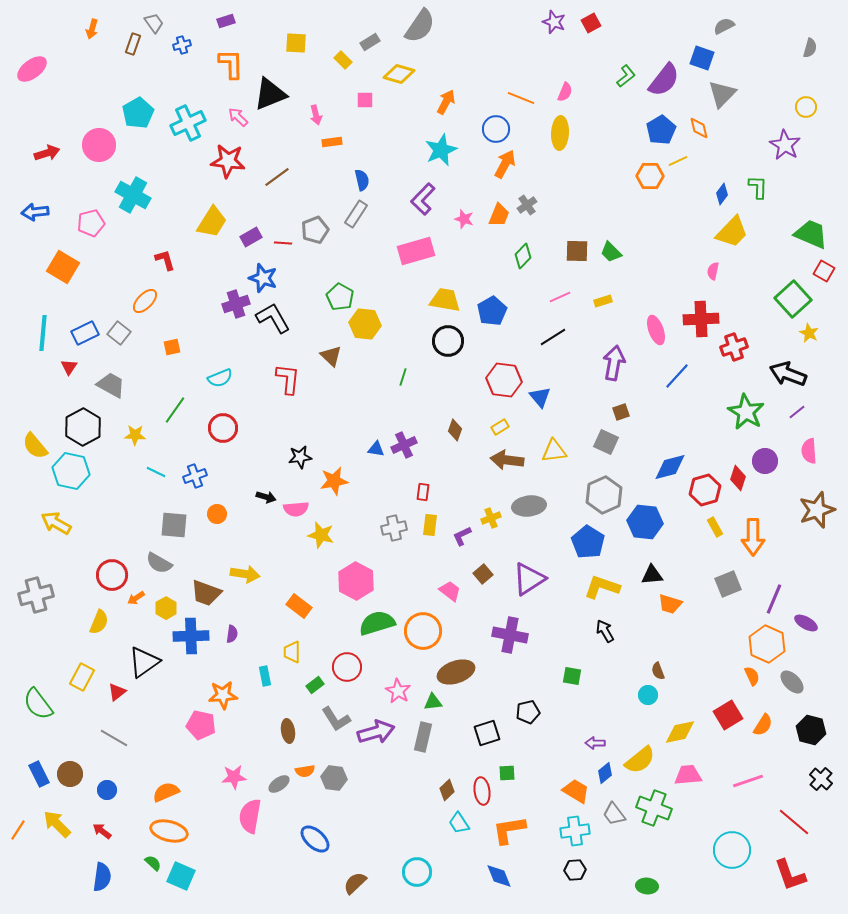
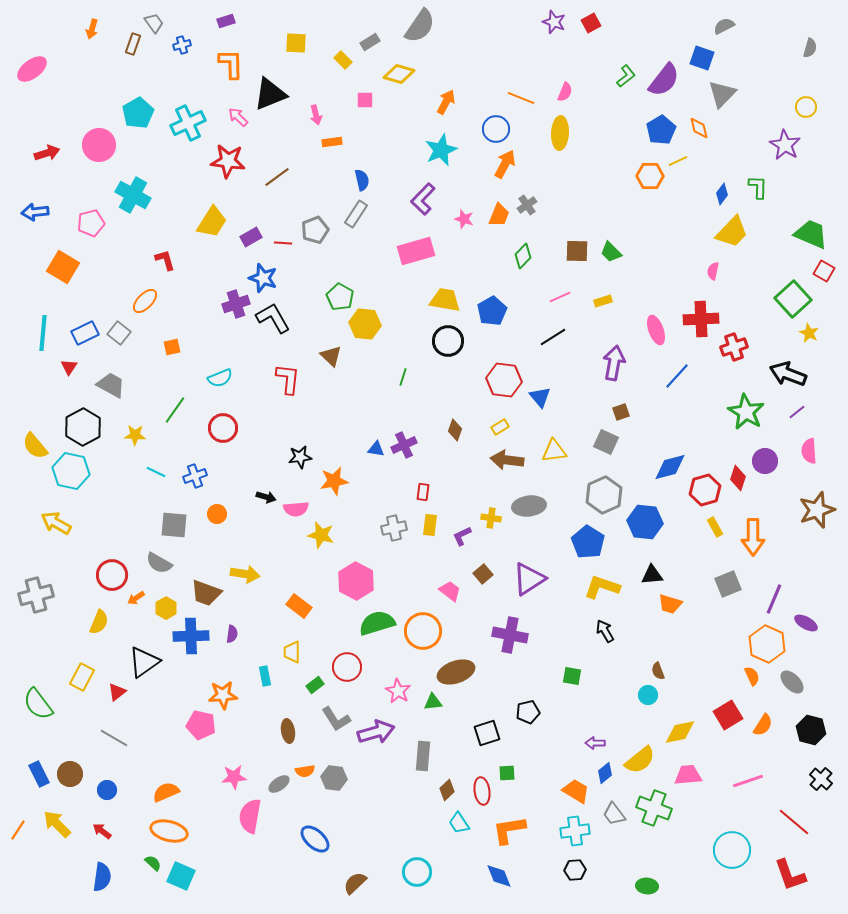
yellow cross at (491, 518): rotated 30 degrees clockwise
gray rectangle at (423, 737): moved 19 px down; rotated 8 degrees counterclockwise
